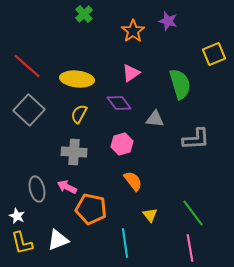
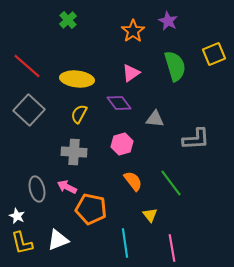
green cross: moved 16 px left, 6 px down
purple star: rotated 12 degrees clockwise
green semicircle: moved 5 px left, 18 px up
green line: moved 22 px left, 30 px up
pink line: moved 18 px left
